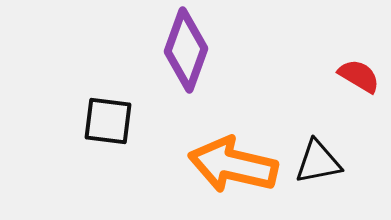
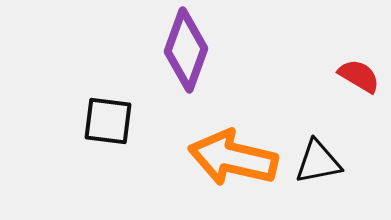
orange arrow: moved 7 px up
